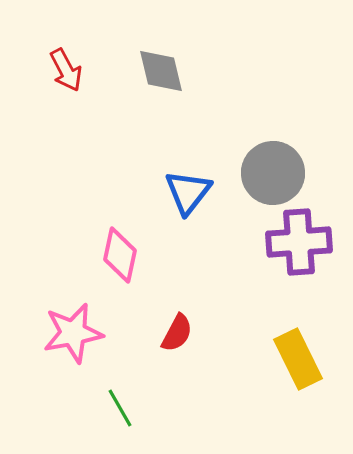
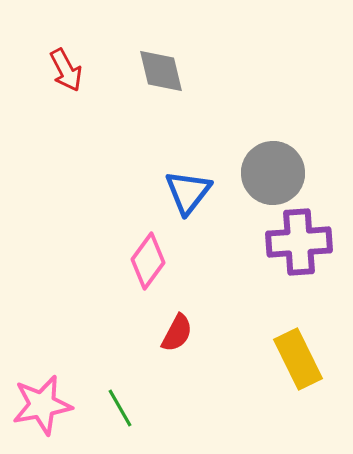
pink diamond: moved 28 px right, 6 px down; rotated 24 degrees clockwise
pink star: moved 31 px left, 72 px down
